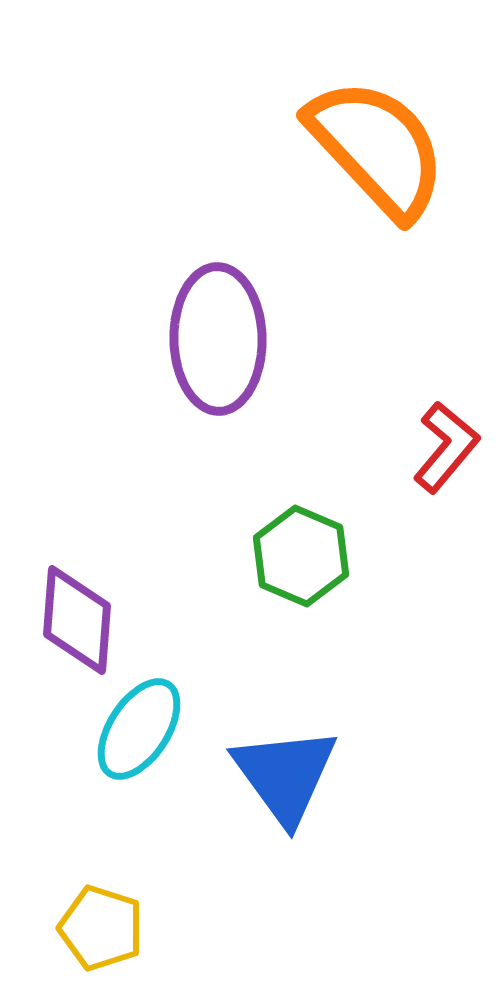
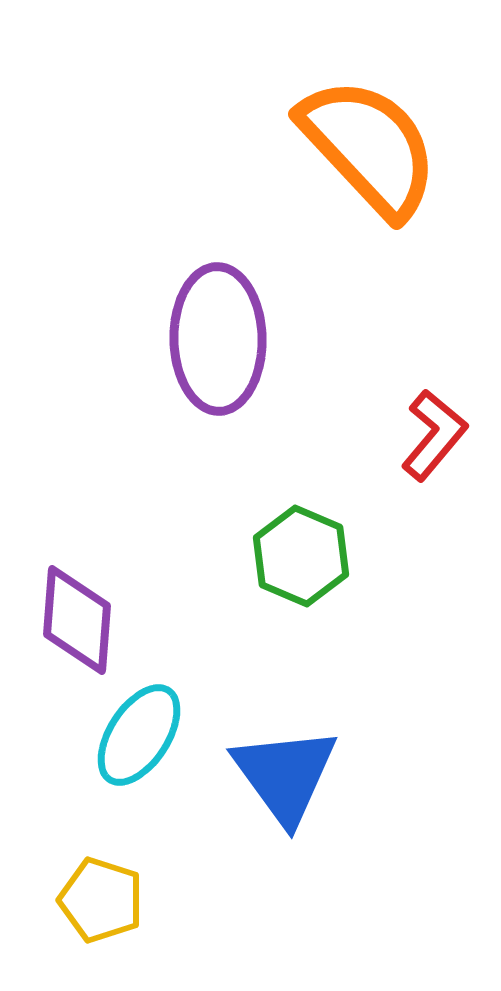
orange semicircle: moved 8 px left, 1 px up
red L-shape: moved 12 px left, 12 px up
cyan ellipse: moved 6 px down
yellow pentagon: moved 28 px up
